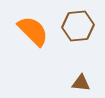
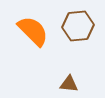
brown triangle: moved 12 px left, 1 px down
